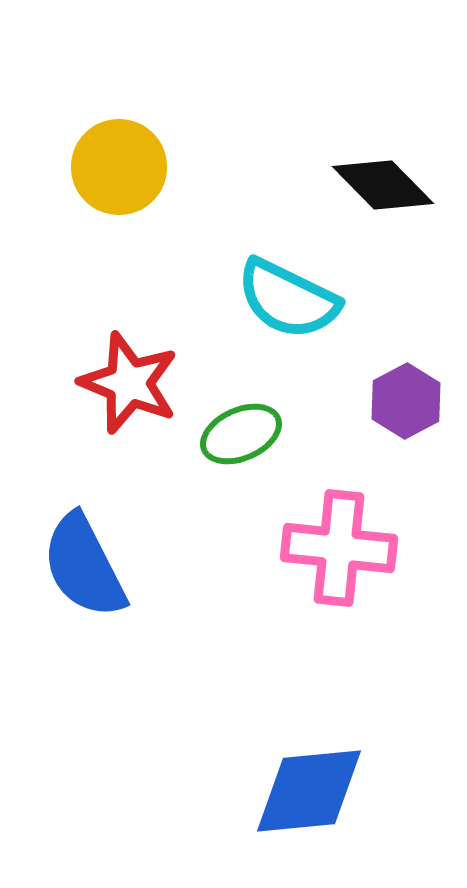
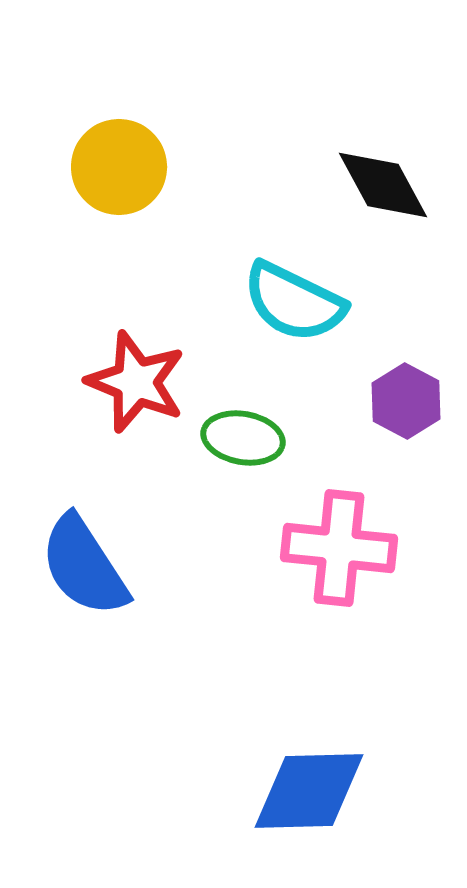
black diamond: rotated 16 degrees clockwise
cyan semicircle: moved 6 px right, 3 px down
red star: moved 7 px right, 1 px up
purple hexagon: rotated 4 degrees counterclockwise
green ellipse: moved 2 px right, 4 px down; rotated 34 degrees clockwise
blue semicircle: rotated 6 degrees counterclockwise
blue diamond: rotated 4 degrees clockwise
